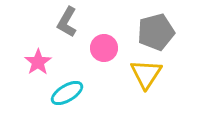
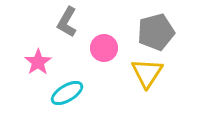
yellow triangle: moved 1 px right, 1 px up
